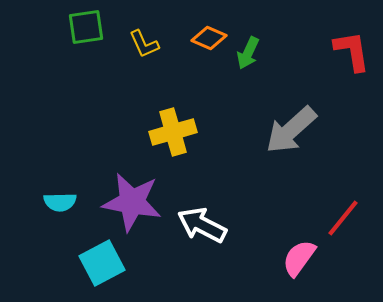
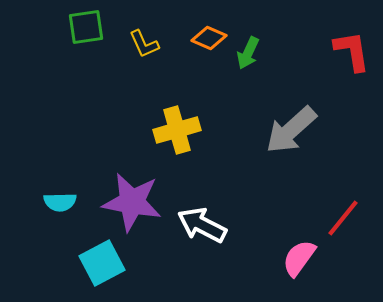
yellow cross: moved 4 px right, 2 px up
